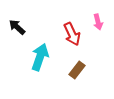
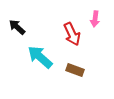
pink arrow: moved 3 px left, 3 px up; rotated 21 degrees clockwise
cyan arrow: rotated 68 degrees counterclockwise
brown rectangle: moved 2 px left; rotated 72 degrees clockwise
